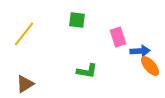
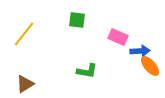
pink rectangle: rotated 48 degrees counterclockwise
